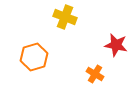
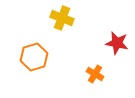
yellow cross: moved 3 px left, 1 px down
red star: moved 1 px right, 2 px up
